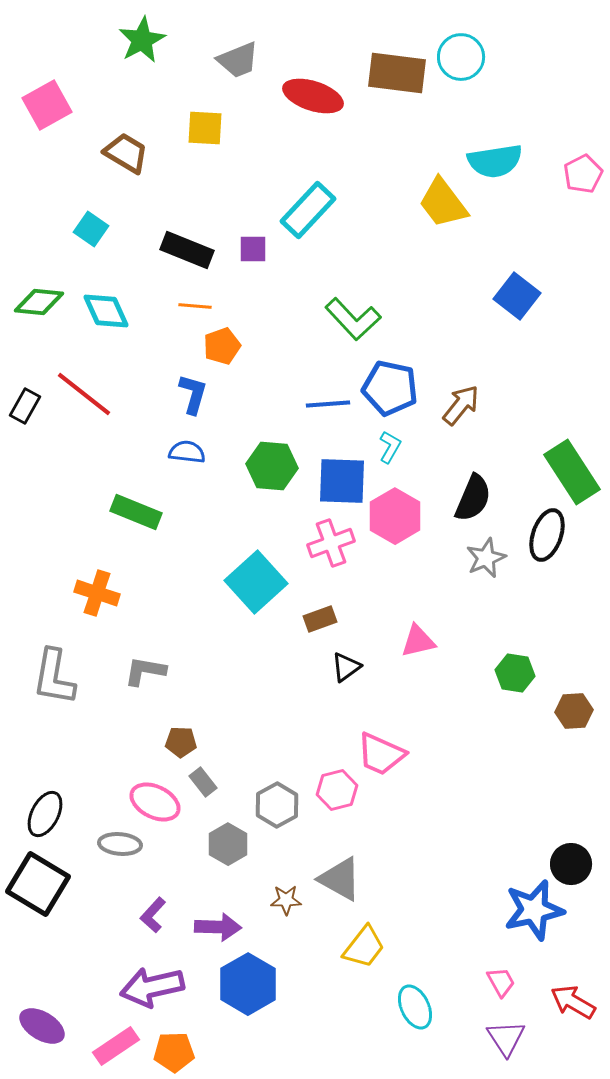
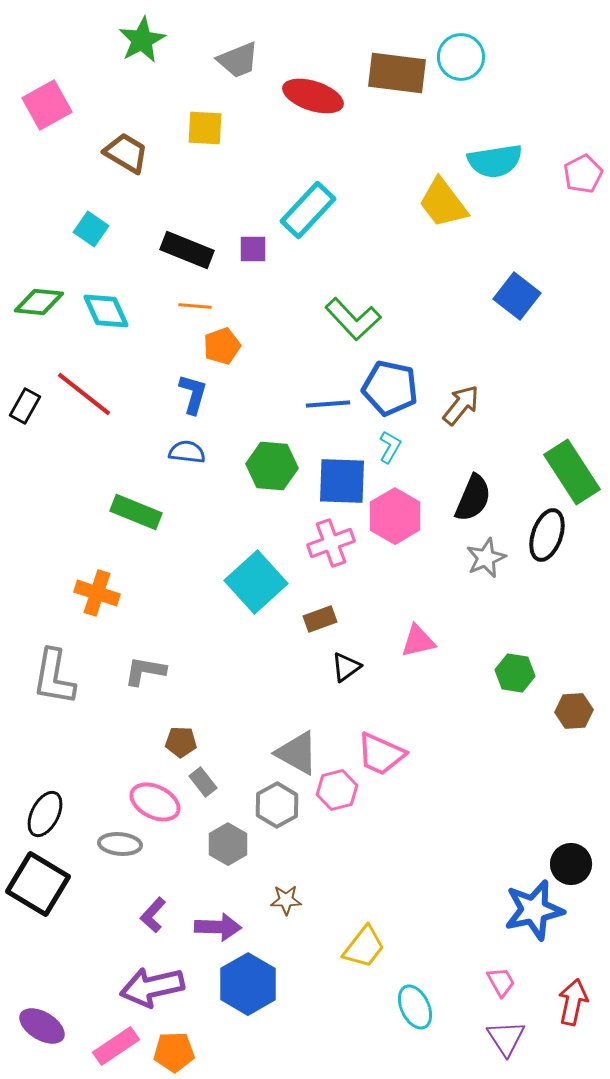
gray triangle at (340, 879): moved 43 px left, 126 px up
red arrow at (573, 1002): rotated 72 degrees clockwise
